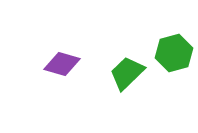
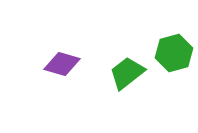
green trapezoid: rotated 6 degrees clockwise
